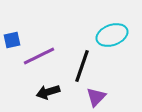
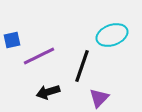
purple triangle: moved 3 px right, 1 px down
